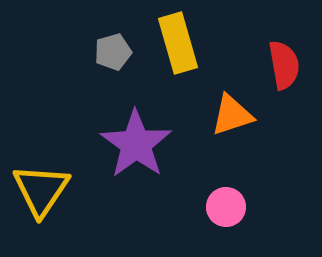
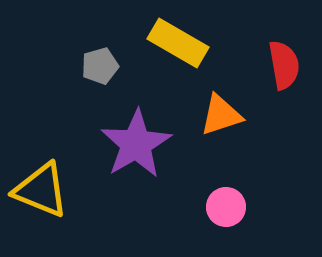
yellow rectangle: rotated 44 degrees counterclockwise
gray pentagon: moved 13 px left, 14 px down
orange triangle: moved 11 px left
purple star: rotated 6 degrees clockwise
yellow triangle: rotated 42 degrees counterclockwise
